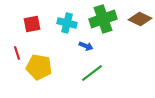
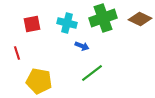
green cross: moved 1 px up
blue arrow: moved 4 px left
yellow pentagon: moved 14 px down
